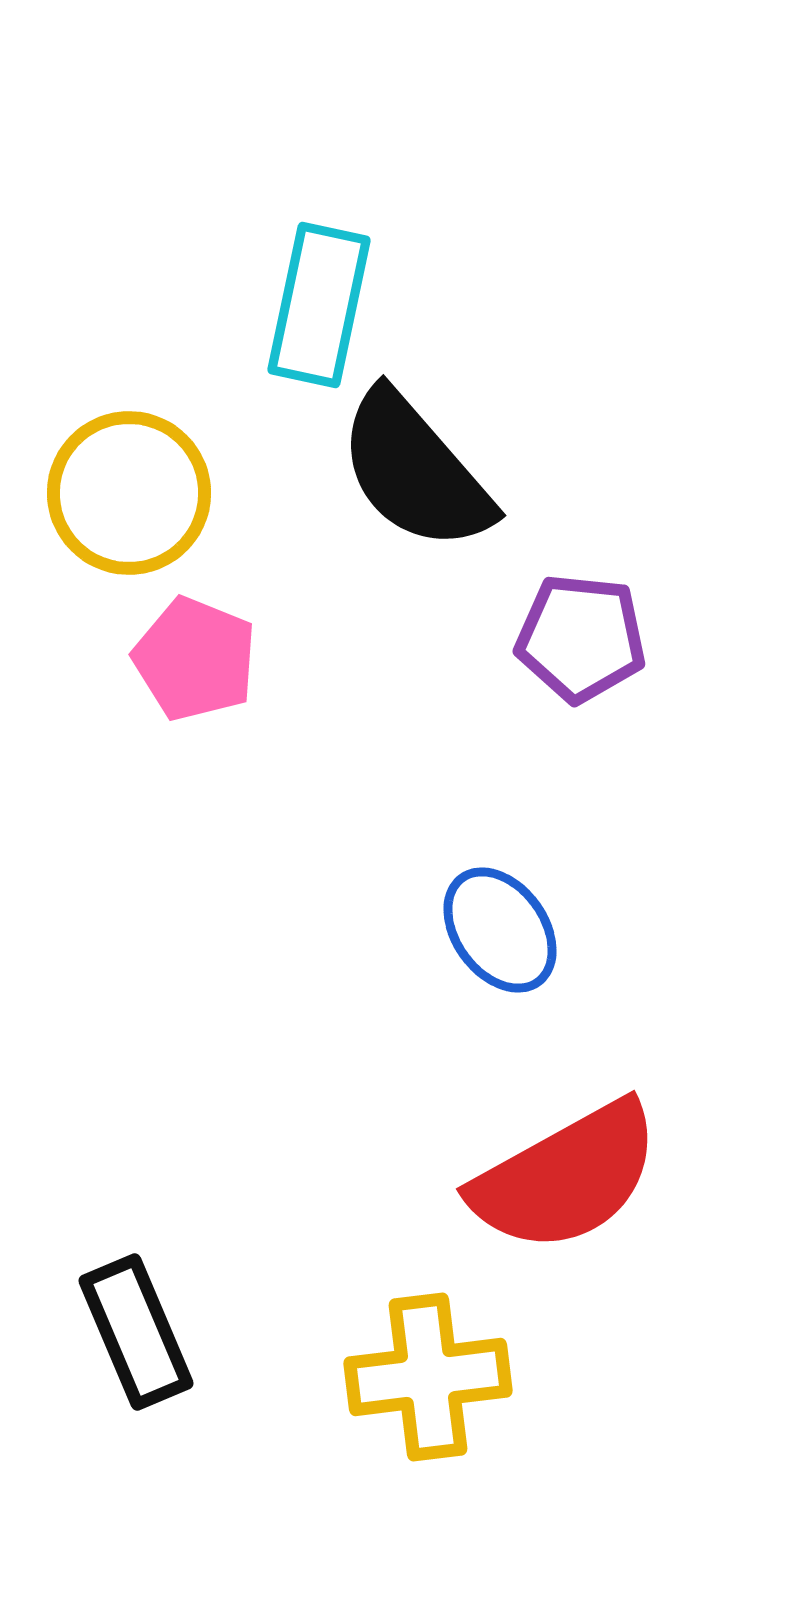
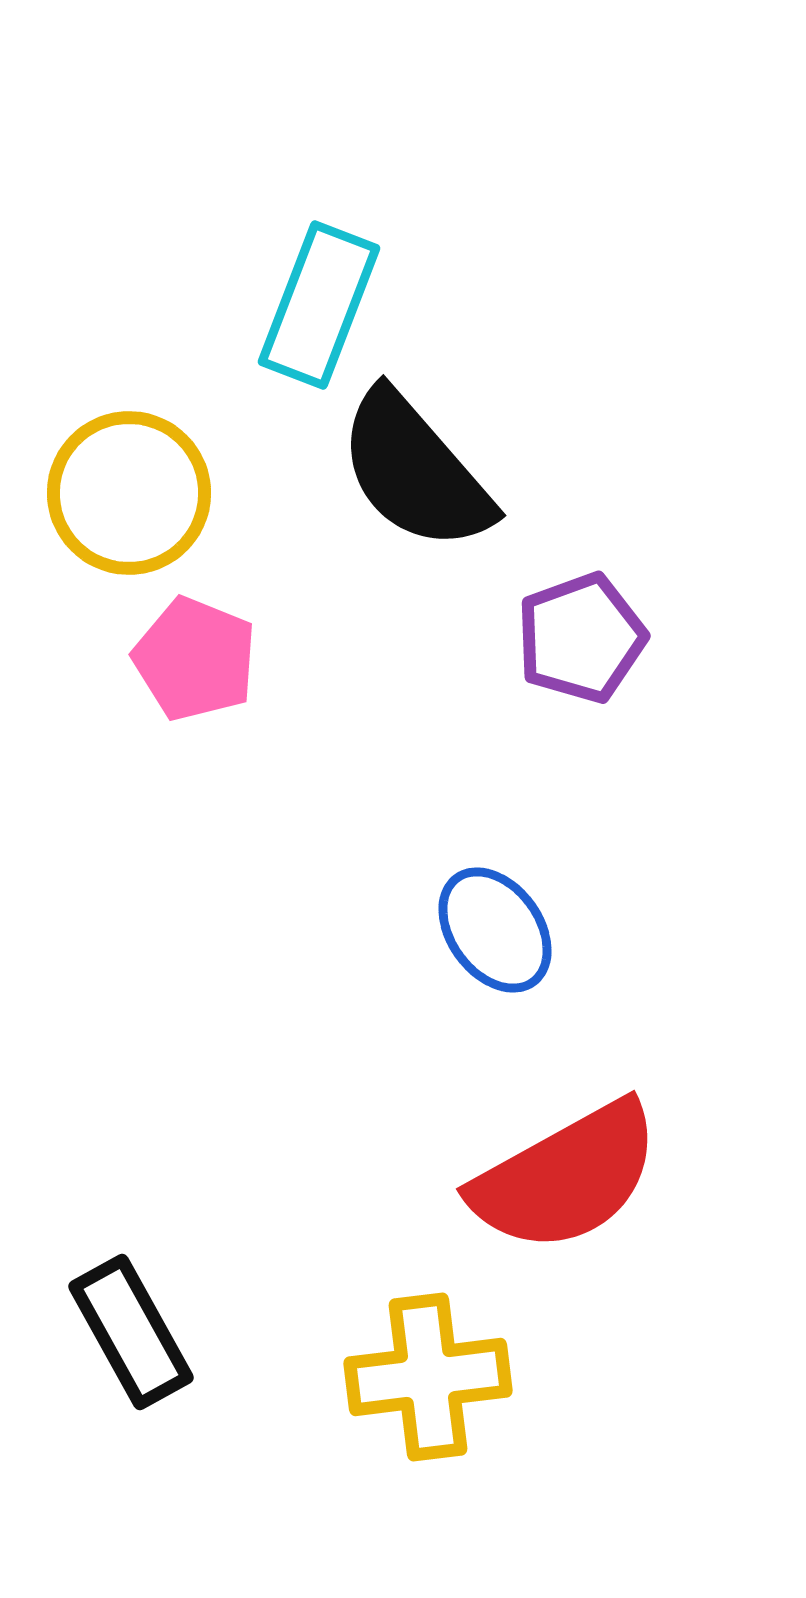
cyan rectangle: rotated 9 degrees clockwise
purple pentagon: rotated 26 degrees counterclockwise
blue ellipse: moved 5 px left
black rectangle: moved 5 px left; rotated 6 degrees counterclockwise
